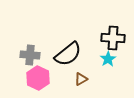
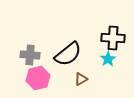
pink hexagon: rotated 20 degrees clockwise
